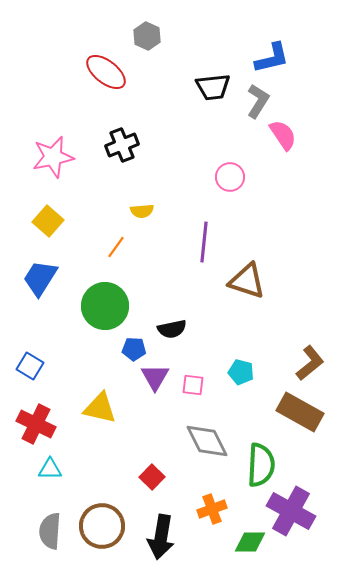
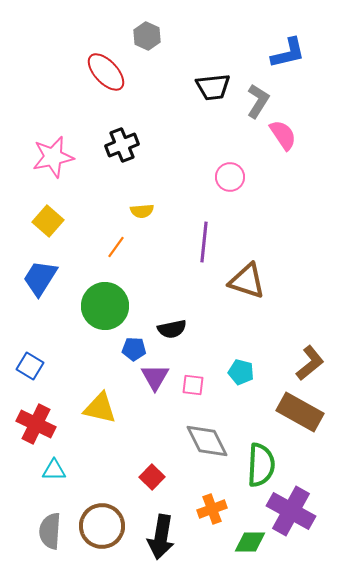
blue L-shape: moved 16 px right, 5 px up
red ellipse: rotated 9 degrees clockwise
cyan triangle: moved 4 px right, 1 px down
